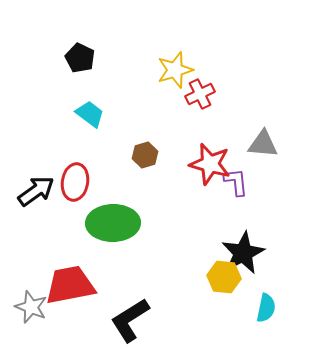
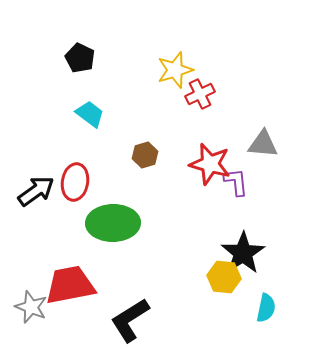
black star: rotated 6 degrees counterclockwise
